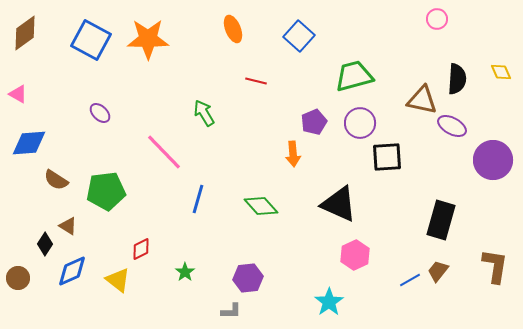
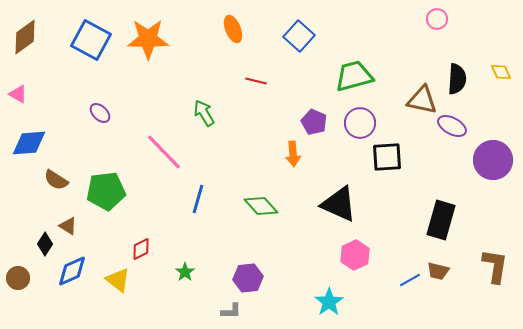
brown diamond at (25, 33): moved 4 px down
purple pentagon at (314, 122): rotated 25 degrees counterclockwise
brown trapezoid at (438, 271): rotated 115 degrees counterclockwise
